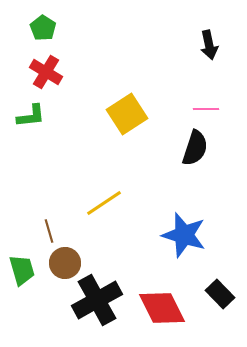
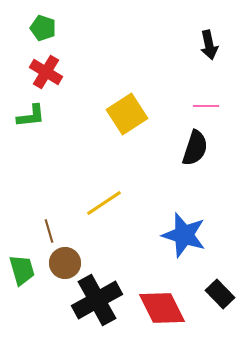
green pentagon: rotated 15 degrees counterclockwise
pink line: moved 3 px up
